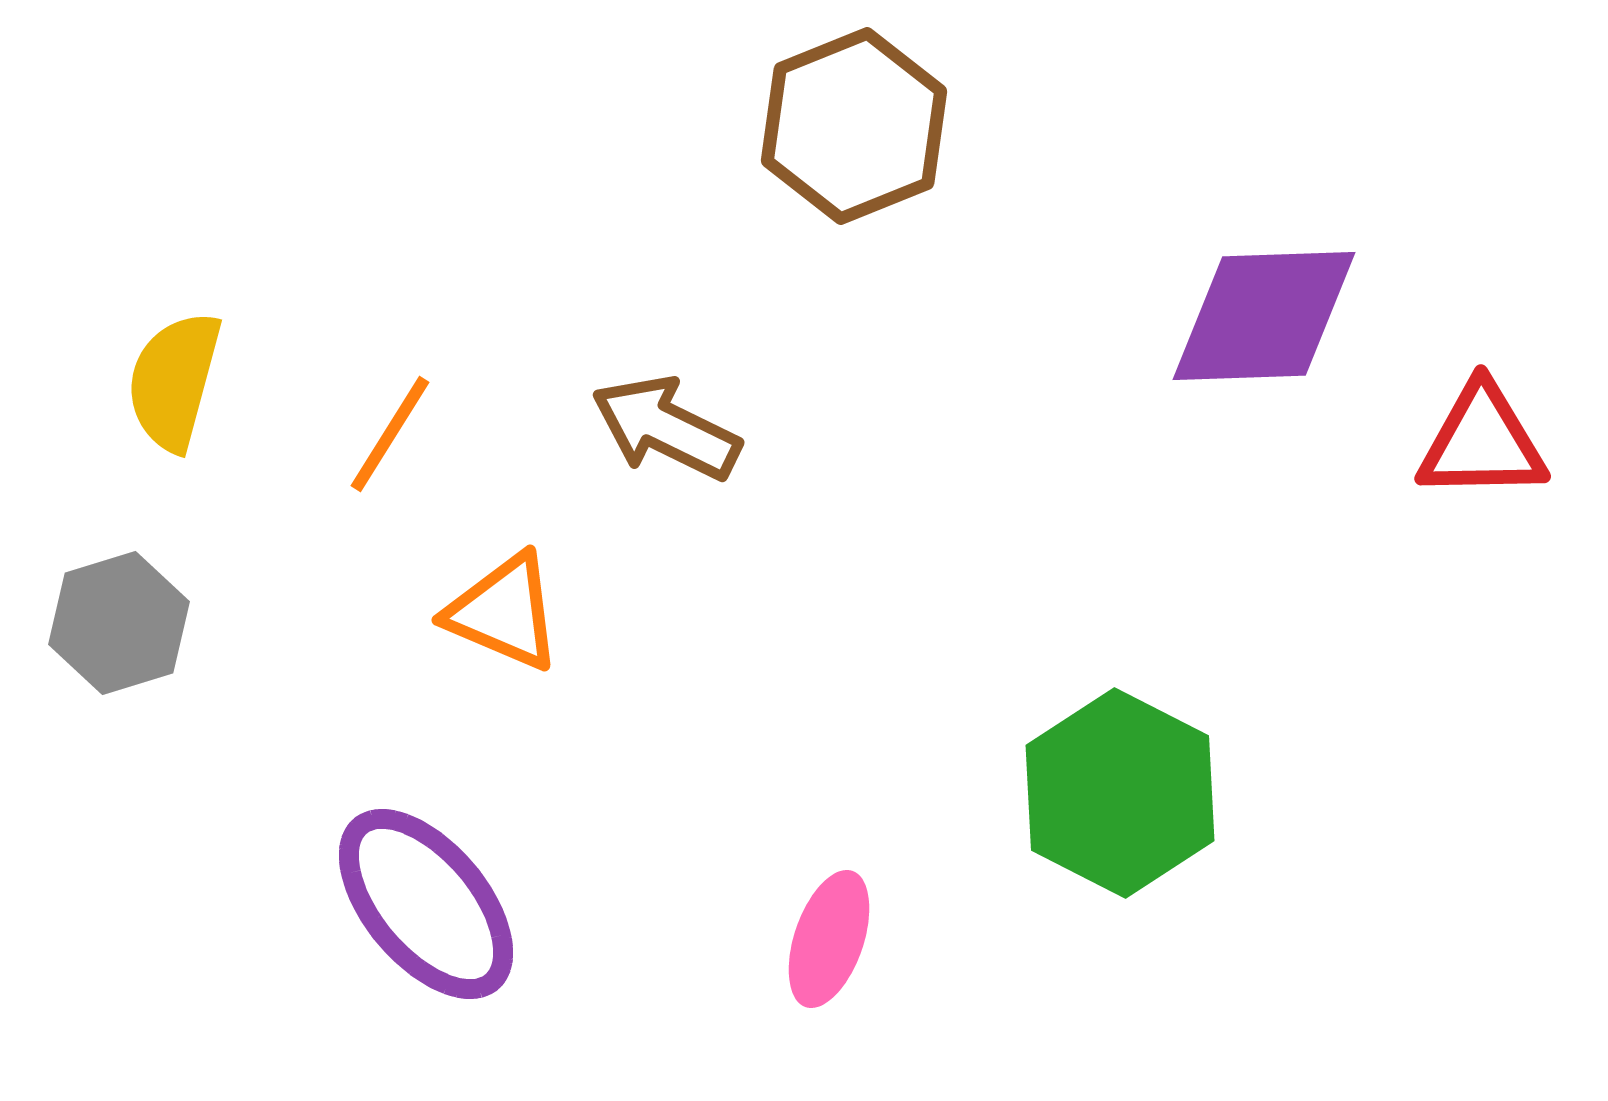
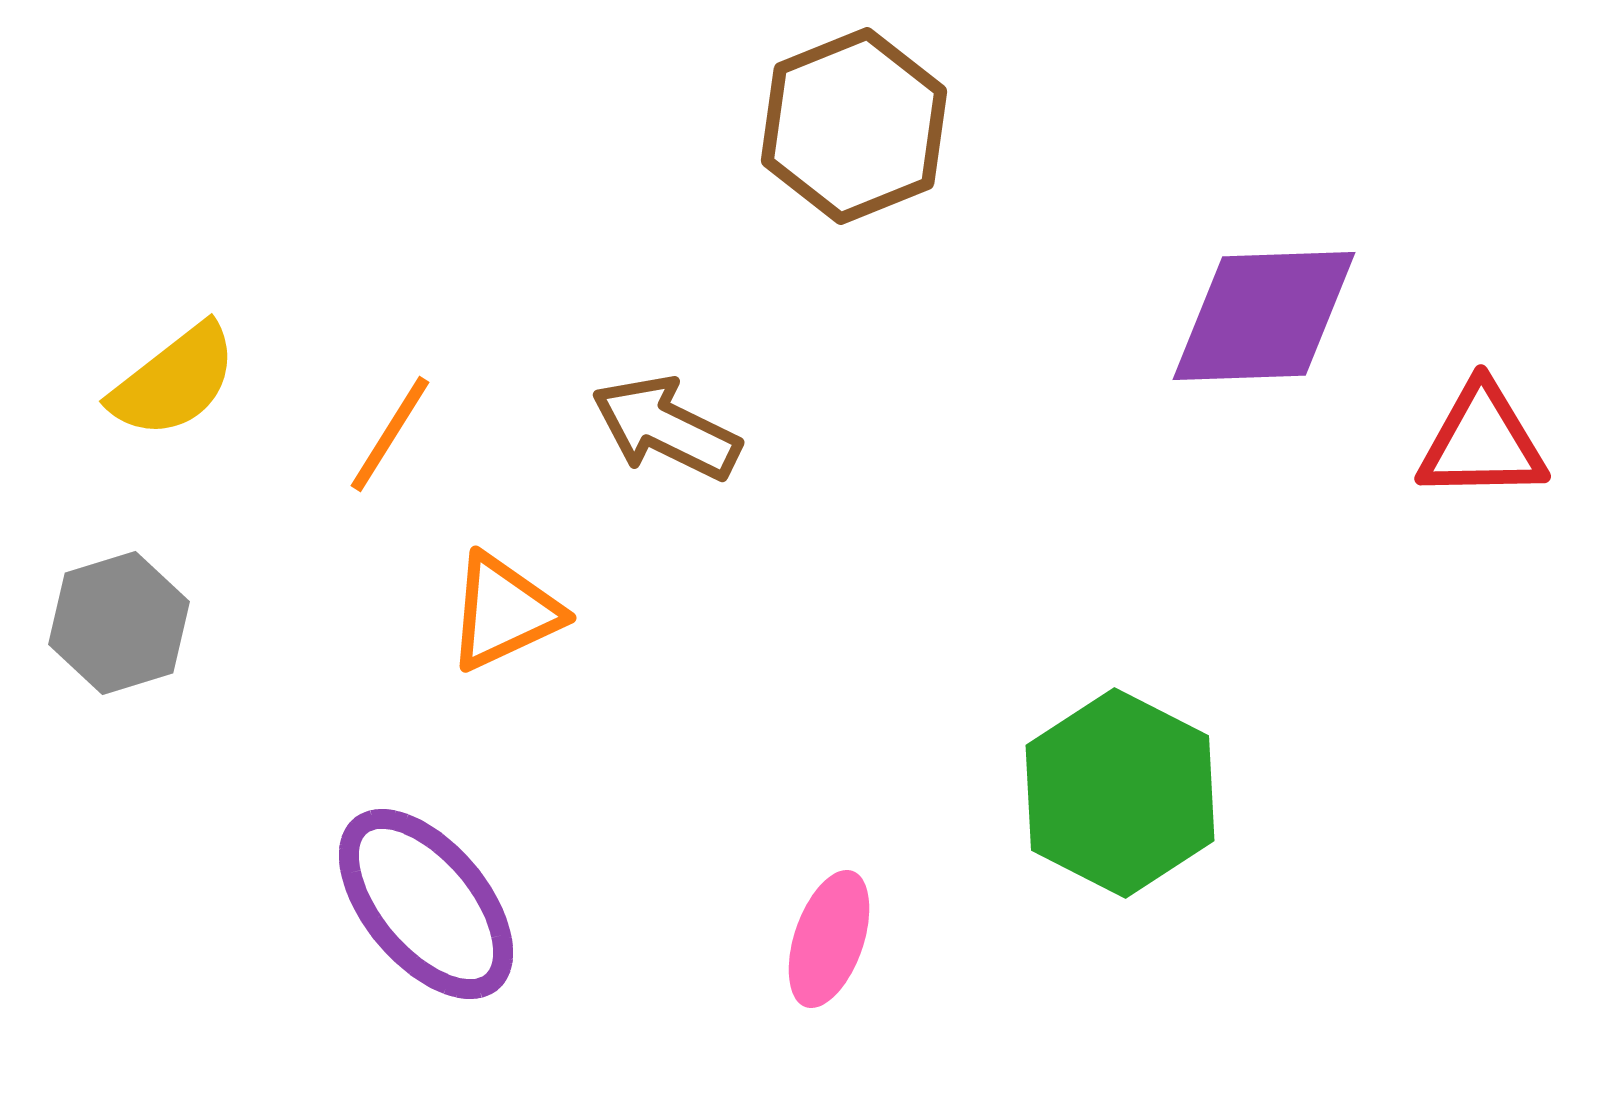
yellow semicircle: rotated 143 degrees counterclockwise
orange triangle: rotated 48 degrees counterclockwise
